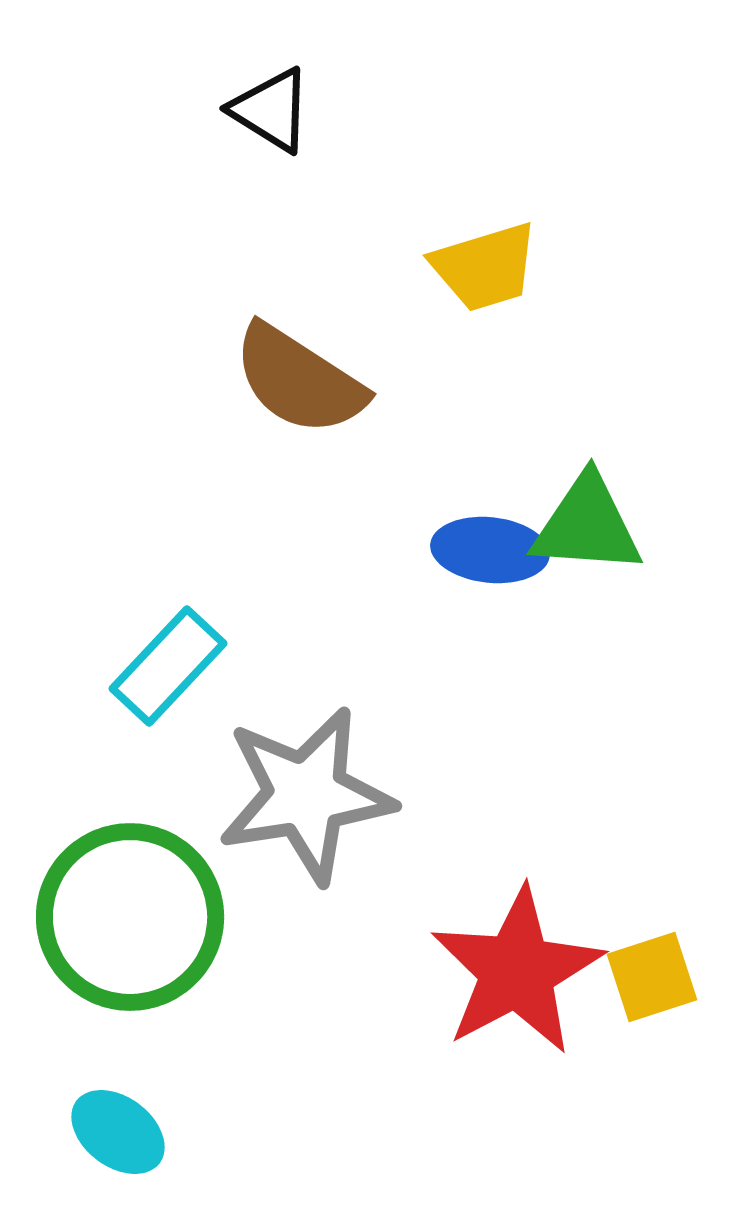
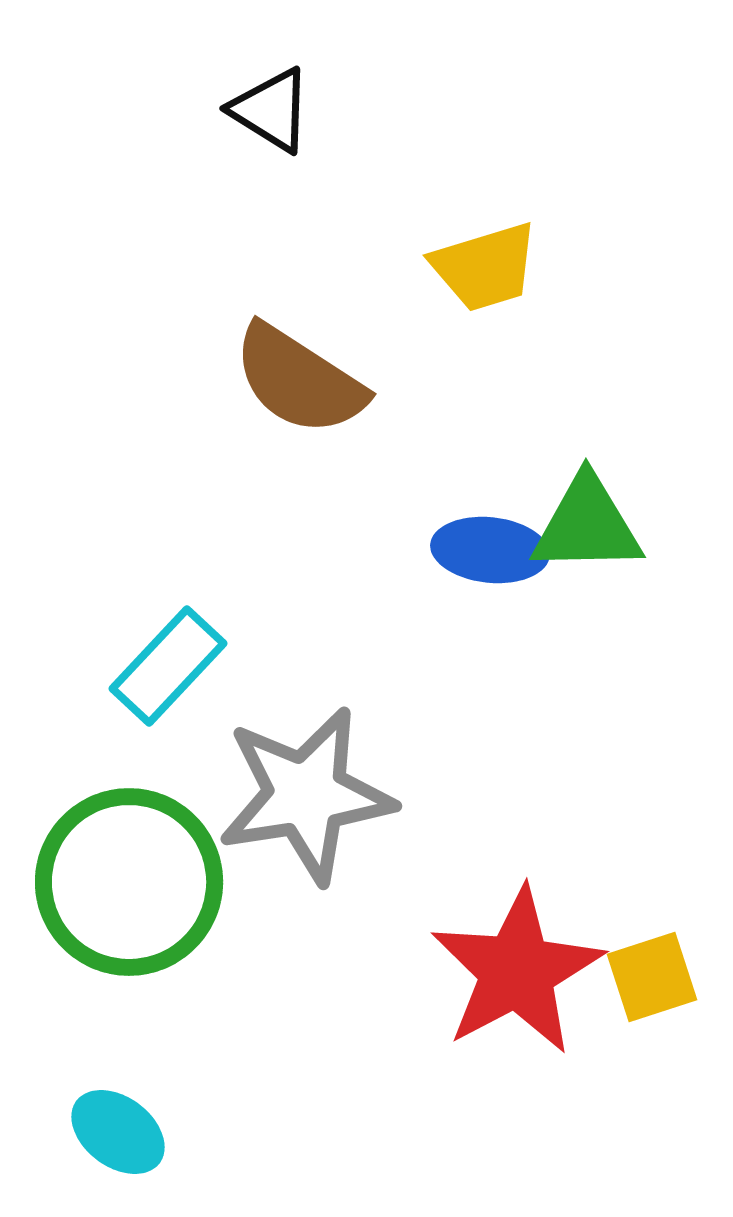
green triangle: rotated 5 degrees counterclockwise
green circle: moved 1 px left, 35 px up
